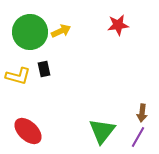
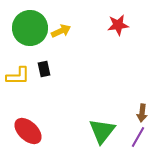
green circle: moved 4 px up
yellow L-shape: rotated 15 degrees counterclockwise
